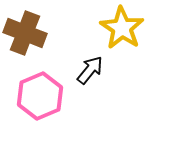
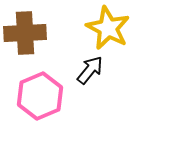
yellow star: moved 14 px left; rotated 6 degrees counterclockwise
brown cross: rotated 24 degrees counterclockwise
